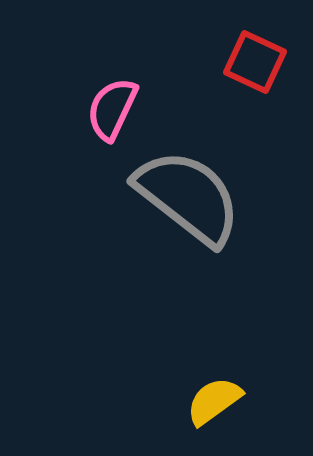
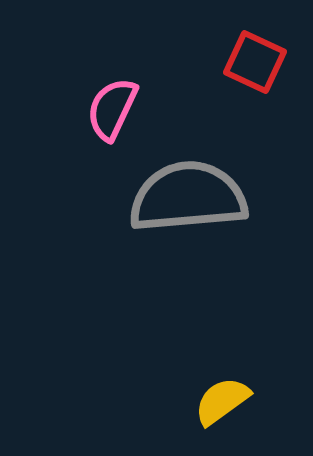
gray semicircle: rotated 43 degrees counterclockwise
yellow semicircle: moved 8 px right
